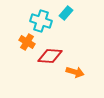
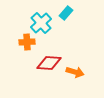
cyan cross: moved 2 px down; rotated 30 degrees clockwise
orange cross: rotated 35 degrees counterclockwise
red diamond: moved 1 px left, 7 px down
